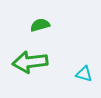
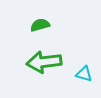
green arrow: moved 14 px right
